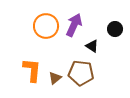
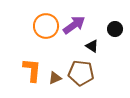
purple arrow: rotated 30 degrees clockwise
brown triangle: rotated 16 degrees clockwise
